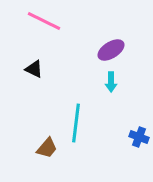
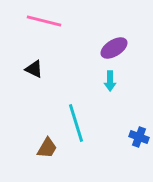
pink line: rotated 12 degrees counterclockwise
purple ellipse: moved 3 px right, 2 px up
cyan arrow: moved 1 px left, 1 px up
cyan line: rotated 24 degrees counterclockwise
brown trapezoid: rotated 10 degrees counterclockwise
